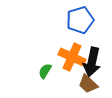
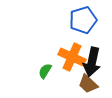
blue pentagon: moved 3 px right
